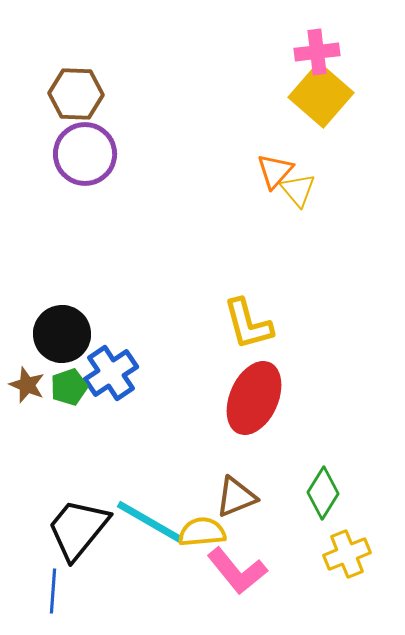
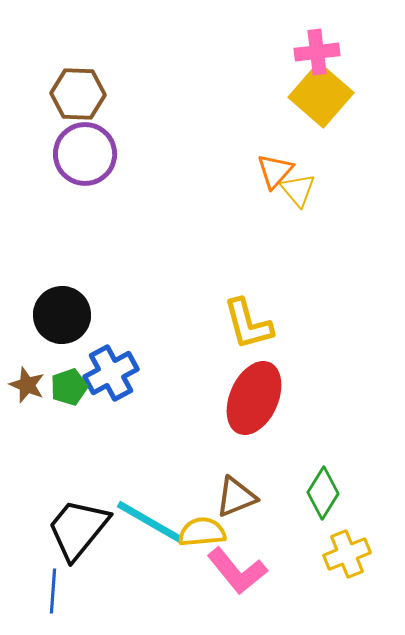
brown hexagon: moved 2 px right
black circle: moved 19 px up
blue cross: rotated 6 degrees clockwise
